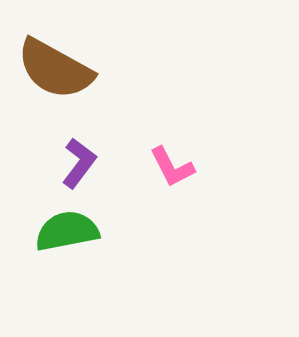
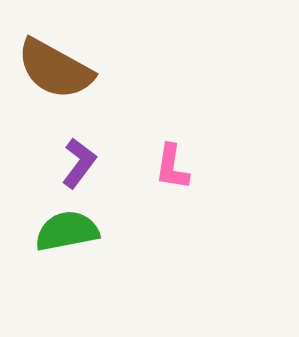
pink L-shape: rotated 36 degrees clockwise
